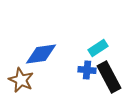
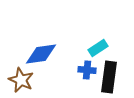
black rectangle: rotated 36 degrees clockwise
